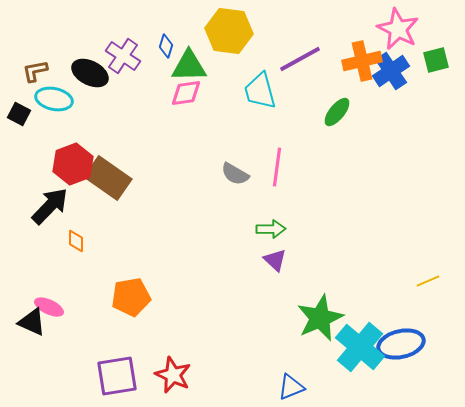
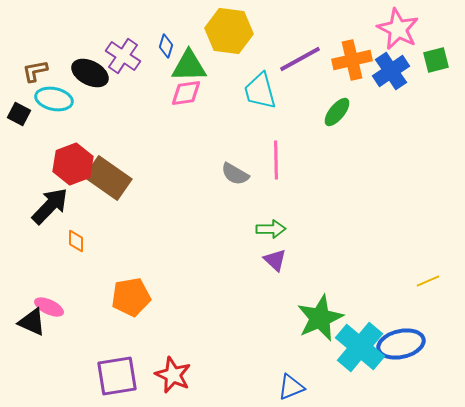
orange cross: moved 10 px left, 1 px up
pink line: moved 1 px left, 7 px up; rotated 9 degrees counterclockwise
